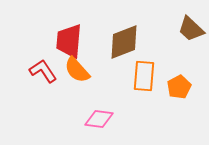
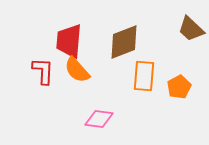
red L-shape: rotated 36 degrees clockwise
